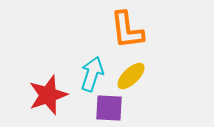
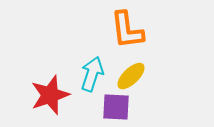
red star: moved 2 px right
purple square: moved 7 px right, 1 px up
